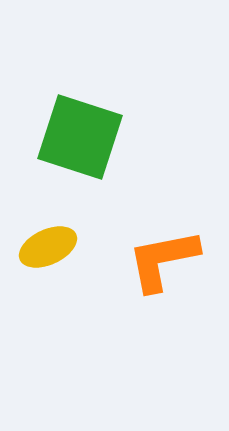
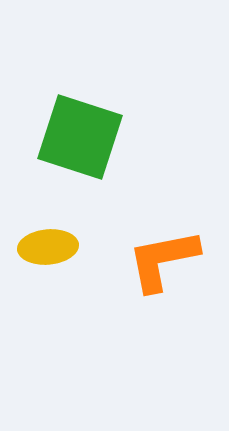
yellow ellipse: rotated 20 degrees clockwise
